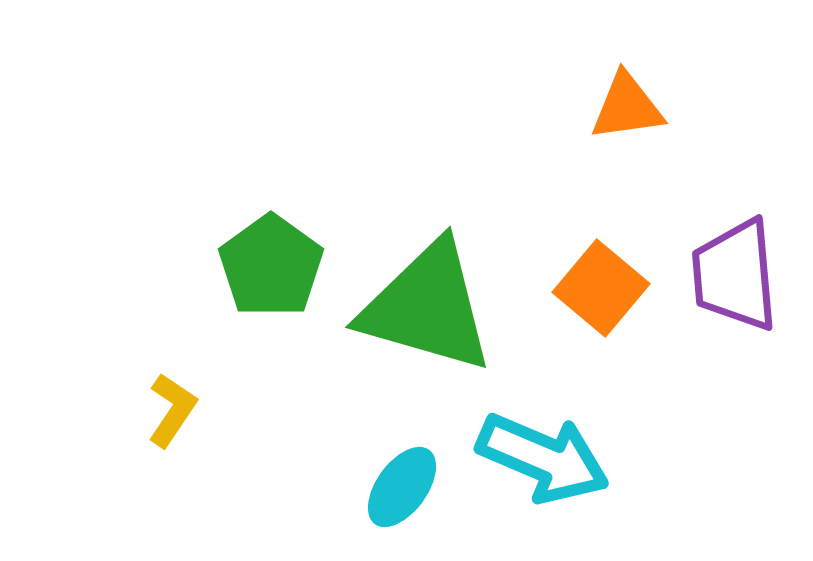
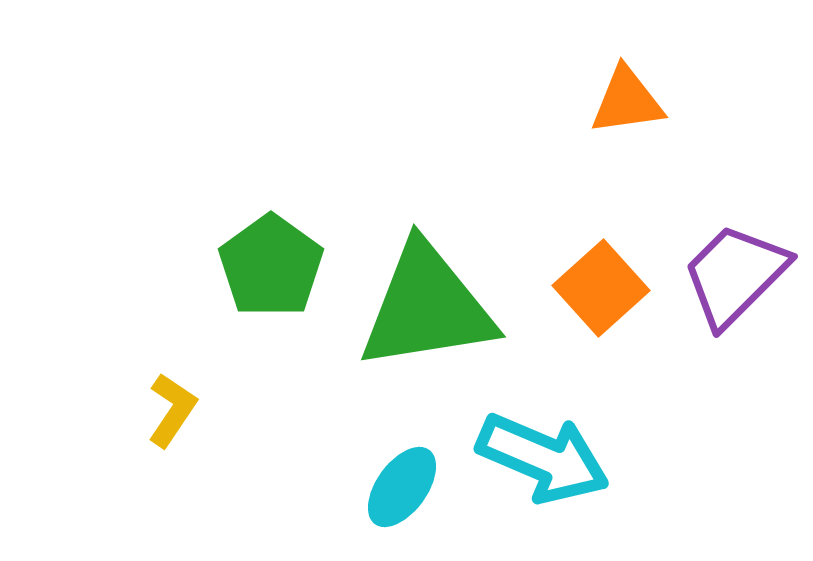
orange triangle: moved 6 px up
purple trapezoid: rotated 50 degrees clockwise
orange square: rotated 8 degrees clockwise
green triangle: rotated 25 degrees counterclockwise
